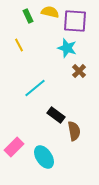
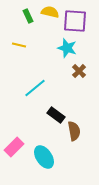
yellow line: rotated 48 degrees counterclockwise
